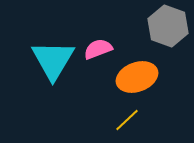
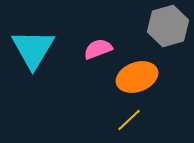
gray hexagon: rotated 24 degrees clockwise
cyan triangle: moved 20 px left, 11 px up
yellow line: moved 2 px right
